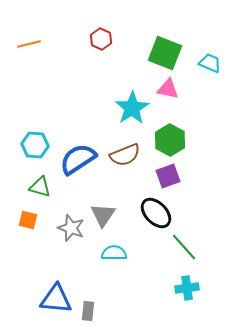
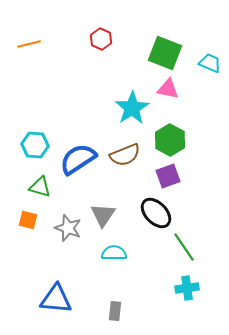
gray star: moved 3 px left
green line: rotated 8 degrees clockwise
gray rectangle: moved 27 px right
